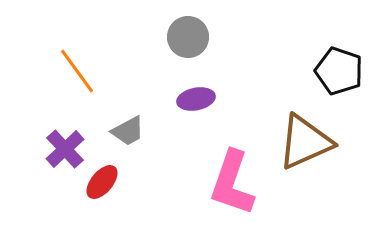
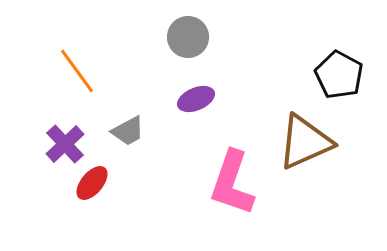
black pentagon: moved 4 px down; rotated 9 degrees clockwise
purple ellipse: rotated 12 degrees counterclockwise
purple cross: moved 5 px up
red ellipse: moved 10 px left, 1 px down
